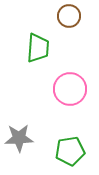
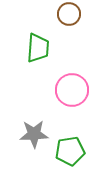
brown circle: moved 2 px up
pink circle: moved 2 px right, 1 px down
gray star: moved 15 px right, 4 px up
